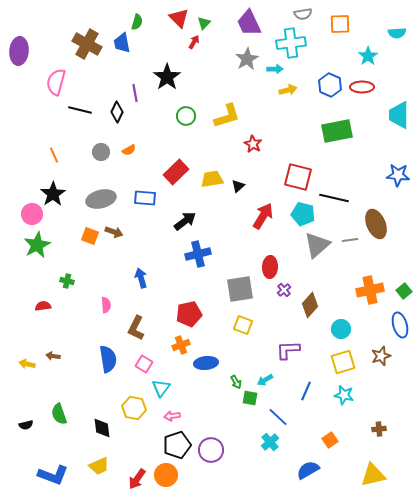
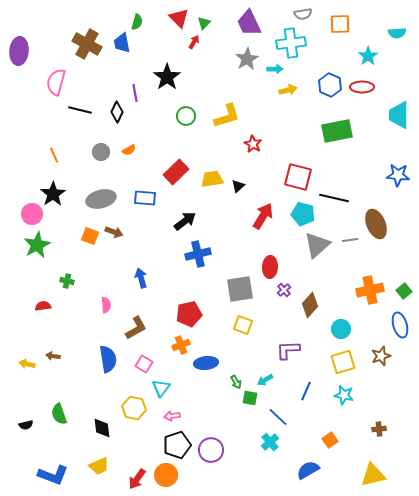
brown L-shape at (136, 328): rotated 145 degrees counterclockwise
